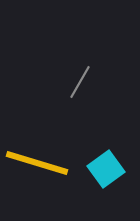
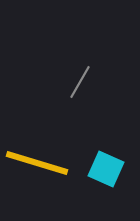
cyan square: rotated 30 degrees counterclockwise
